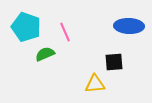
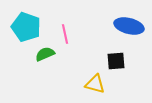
blue ellipse: rotated 12 degrees clockwise
pink line: moved 2 px down; rotated 12 degrees clockwise
black square: moved 2 px right, 1 px up
yellow triangle: rotated 20 degrees clockwise
